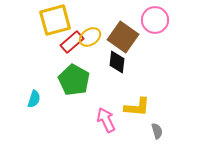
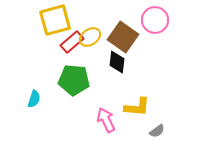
green pentagon: rotated 24 degrees counterclockwise
gray semicircle: rotated 70 degrees clockwise
